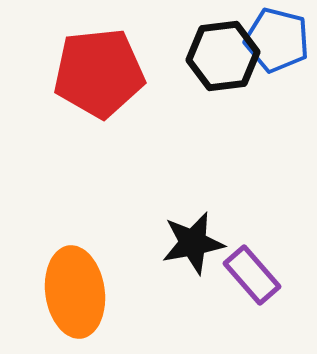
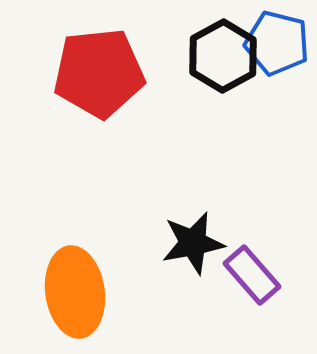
blue pentagon: moved 3 px down
black hexagon: rotated 22 degrees counterclockwise
